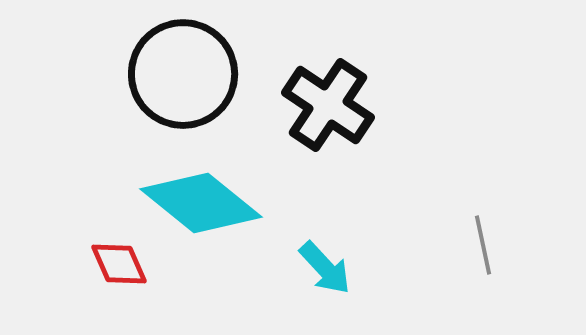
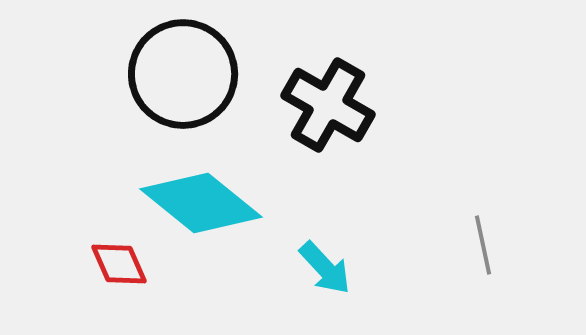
black cross: rotated 4 degrees counterclockwise
